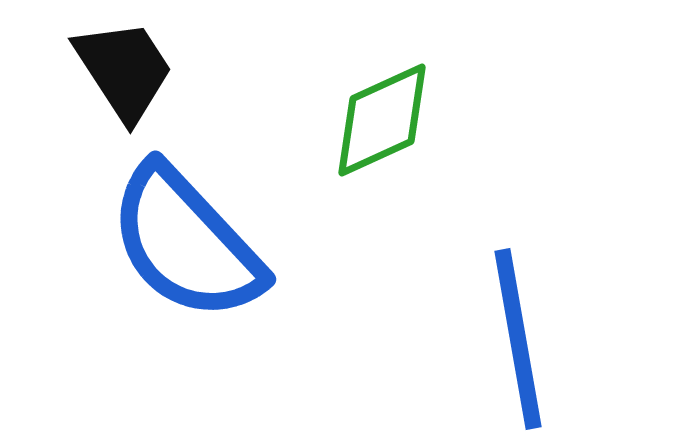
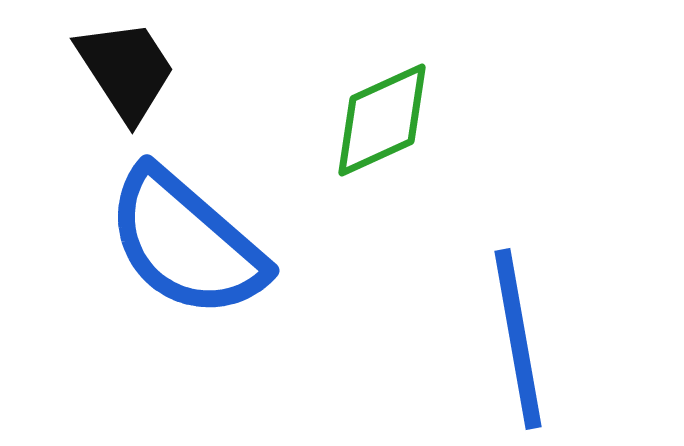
black trapezoid: moved 2 px right
blue semicircle: rotated 6 degrees counterclockwise
